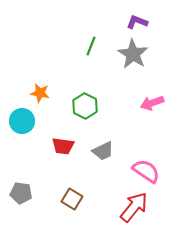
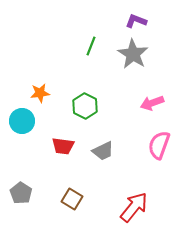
purple L-shape: moved 1 px left, 1 px up
orange star: rotated 18 degrees counterclockwise
pink semicircle: moved 13 px right, 26 px up; rotated 104 degrees counterclockwise
gray pentagon: rotated 25 degrees clockwise
